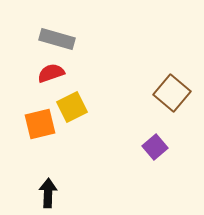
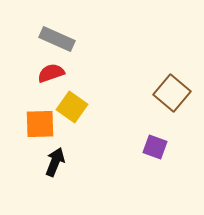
gray rectangle: rotated 8 degrees clockwise
yellow square: rotated 28 degrees counterclockwise
orange square: rotated 12 degrees clockwise
purple square: rotated 30 degrees counterclockwise
black arrow: moved 7 px right, 31 px up; rotated 20 degrees clockwise
